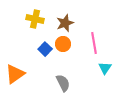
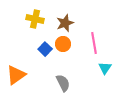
orange triangle: moved 1 px right, 1 px down
